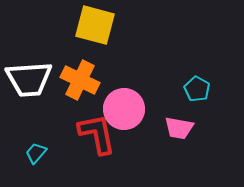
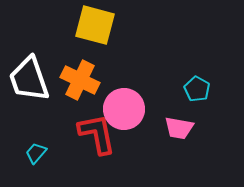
white trapezoid: rotated 75 degrees clockwise
